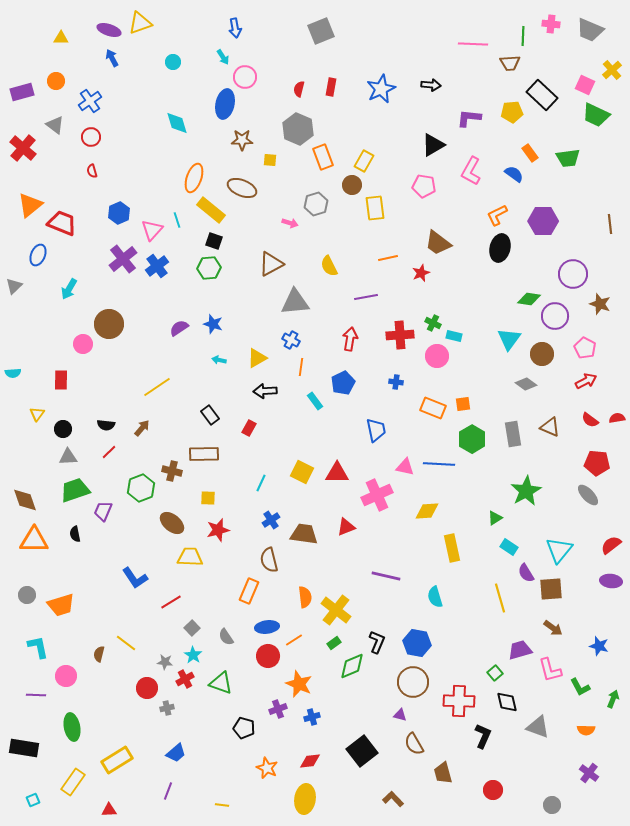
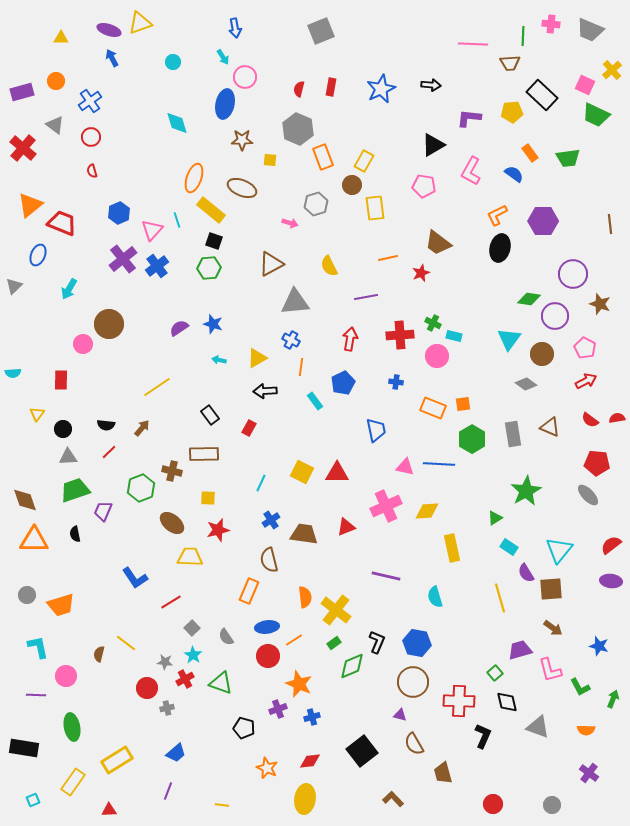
pink cross at (377, 495): moved 9 px right, 11 px down
red circle at (493, 790): moved 14 px down
